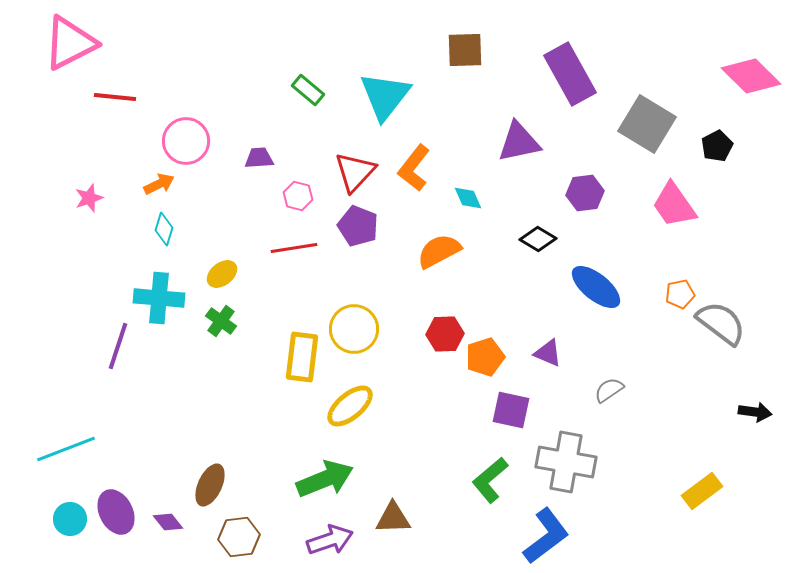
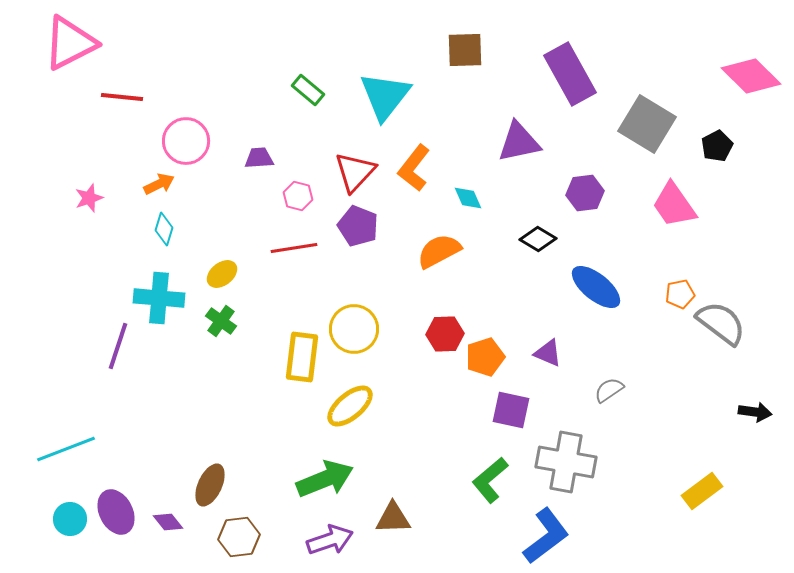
red line at (115, 97): moved 7 px right
